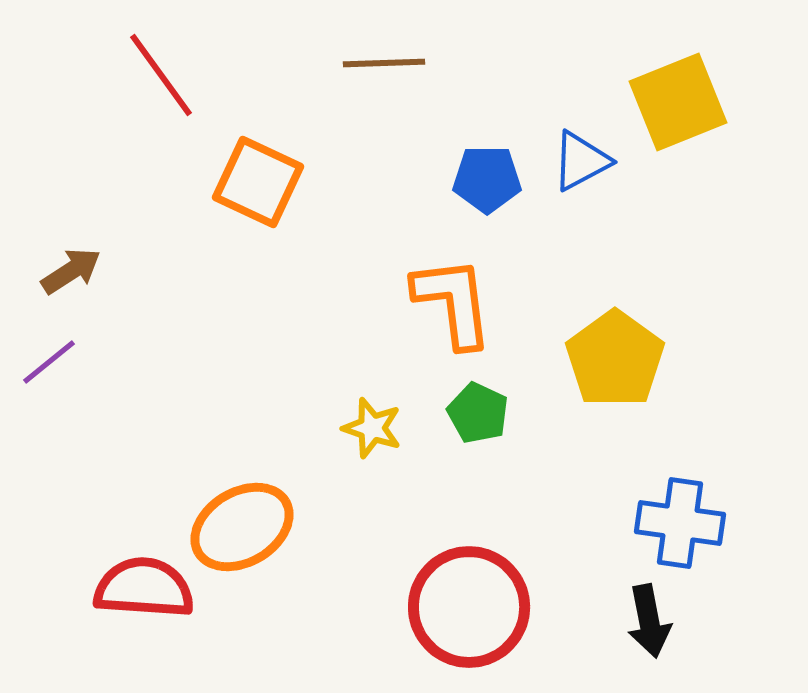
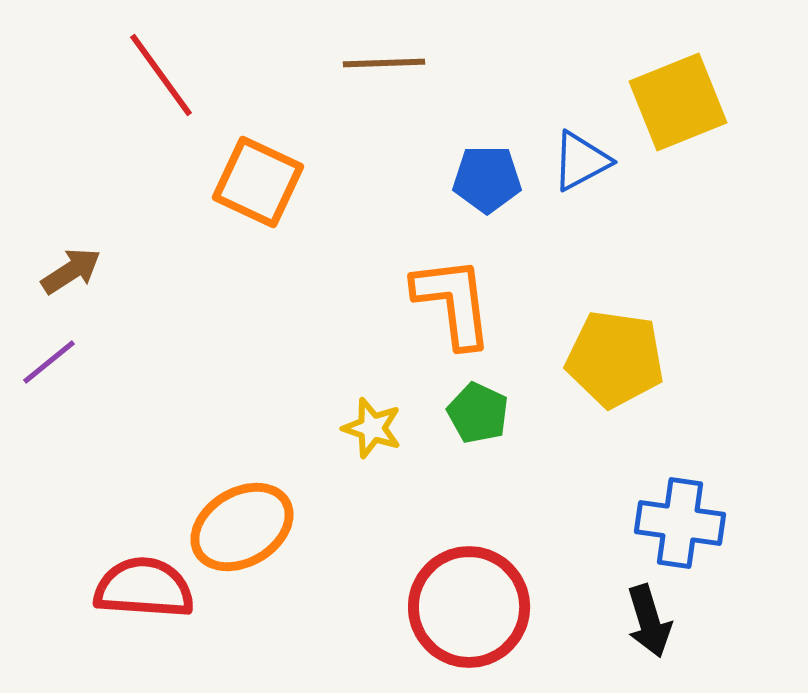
yellow pentagon: rotated 28 degrees counterclockwise
black arrow: rotated 6 degrees counterclockwise
